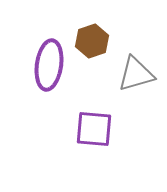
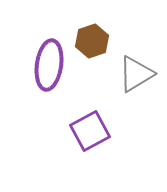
gray triangle: rotated 15 degrees counterclockwise
purple square: moved 4 px left, 2 px down; rotated 33 degrees counterclockwise
